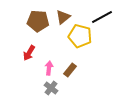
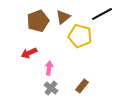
black line: moved 3 px up
brown pentagon: rotated 25 degrees counterclockwise
red arrow: rotated 35 degrees clockwise
brown rectangle: moved 12 px right, 16 px down
